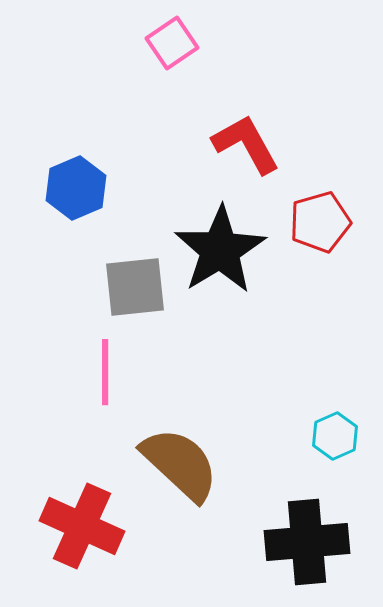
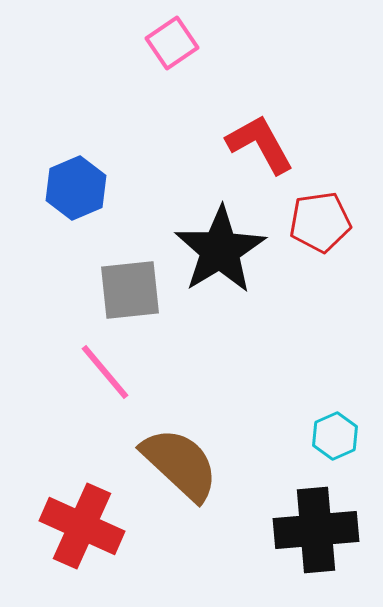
red L-shape: moved 14 px right
red pentagon: rotated 8 degrees clockwise
gray square: moved 5 px left, 3 px down
pink line: rotated 40 degrees counterclockwise
black cross: moved 9 px right, 12 px up
